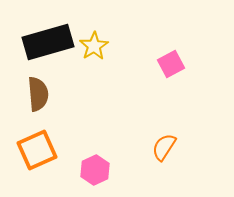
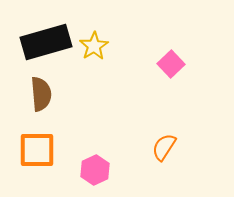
black rectangle: moved 2 px left
pink square: rotated 16 degrees counterclockwise
brown semicircle: moved 3 px right
orange square: rotated 24 degrees clockwise
